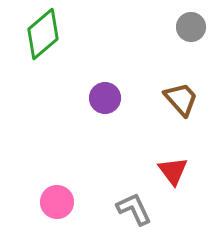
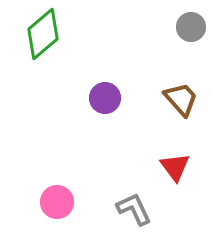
red triangle: moved 2 px right, 4 px up
